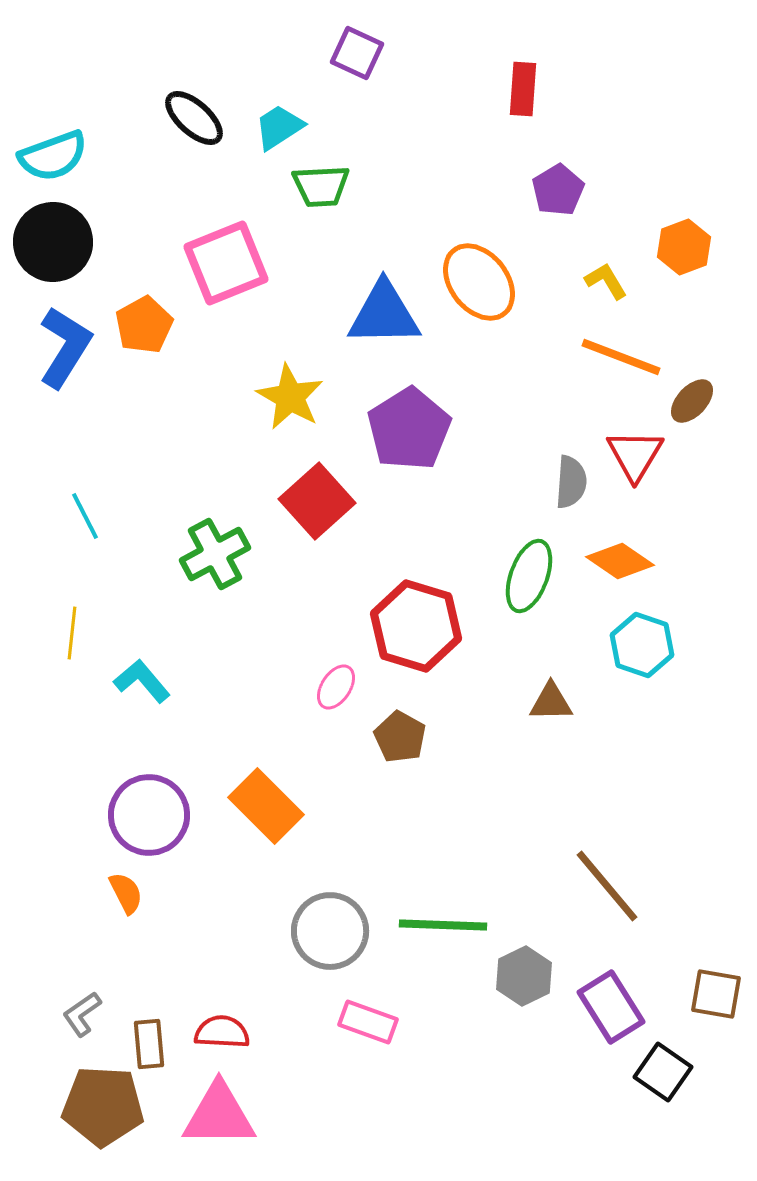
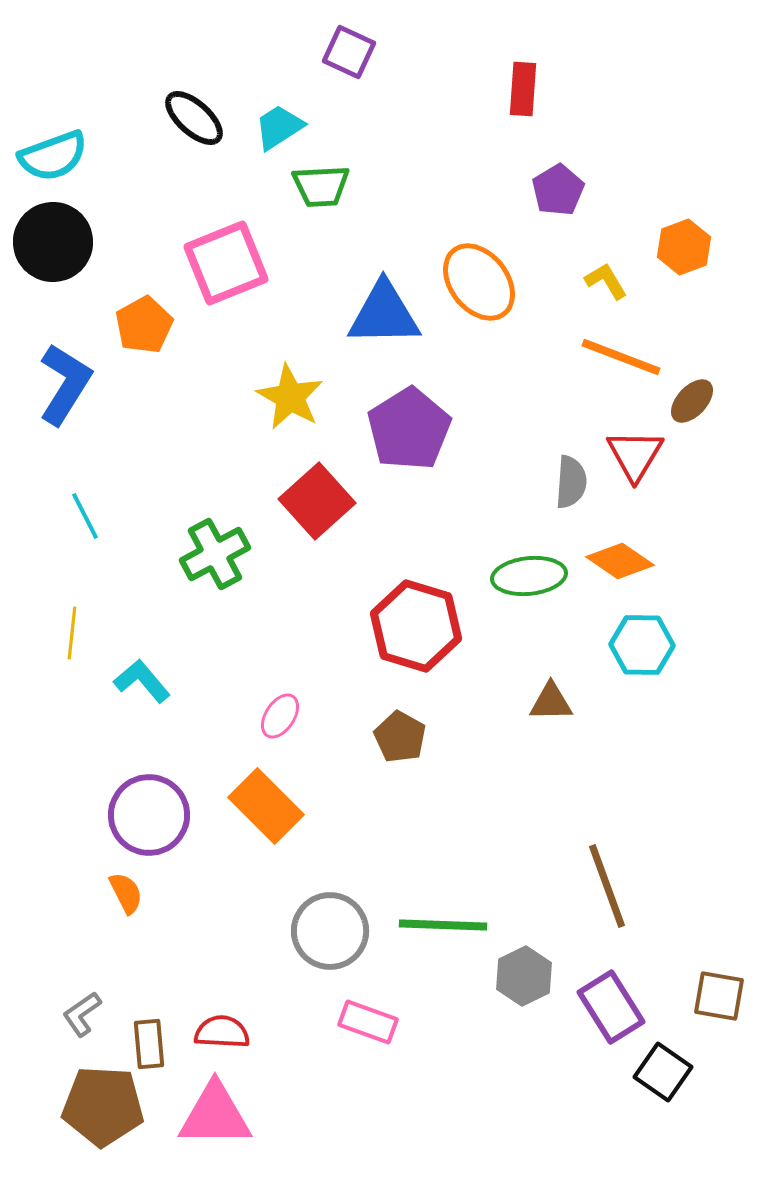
purple square at (357, 53): moved 8 px left, 1 px up
blue L-shape at (65, 347): moved 37 px down
green ellipse at (529, 576): rotated 64 degrees clockwise
cyan hexagon at (642, 645): rotated 18 degrees counterclockwise
pink ellipse at (336, 687): moved 56 px left, 29 px down
brown line at (607, 886): rotated 20 degrees clockwise
brown square at (716, 994): moved 3 px right, 2 px down
pink triangle at (219, 1115): moved 4 px left
